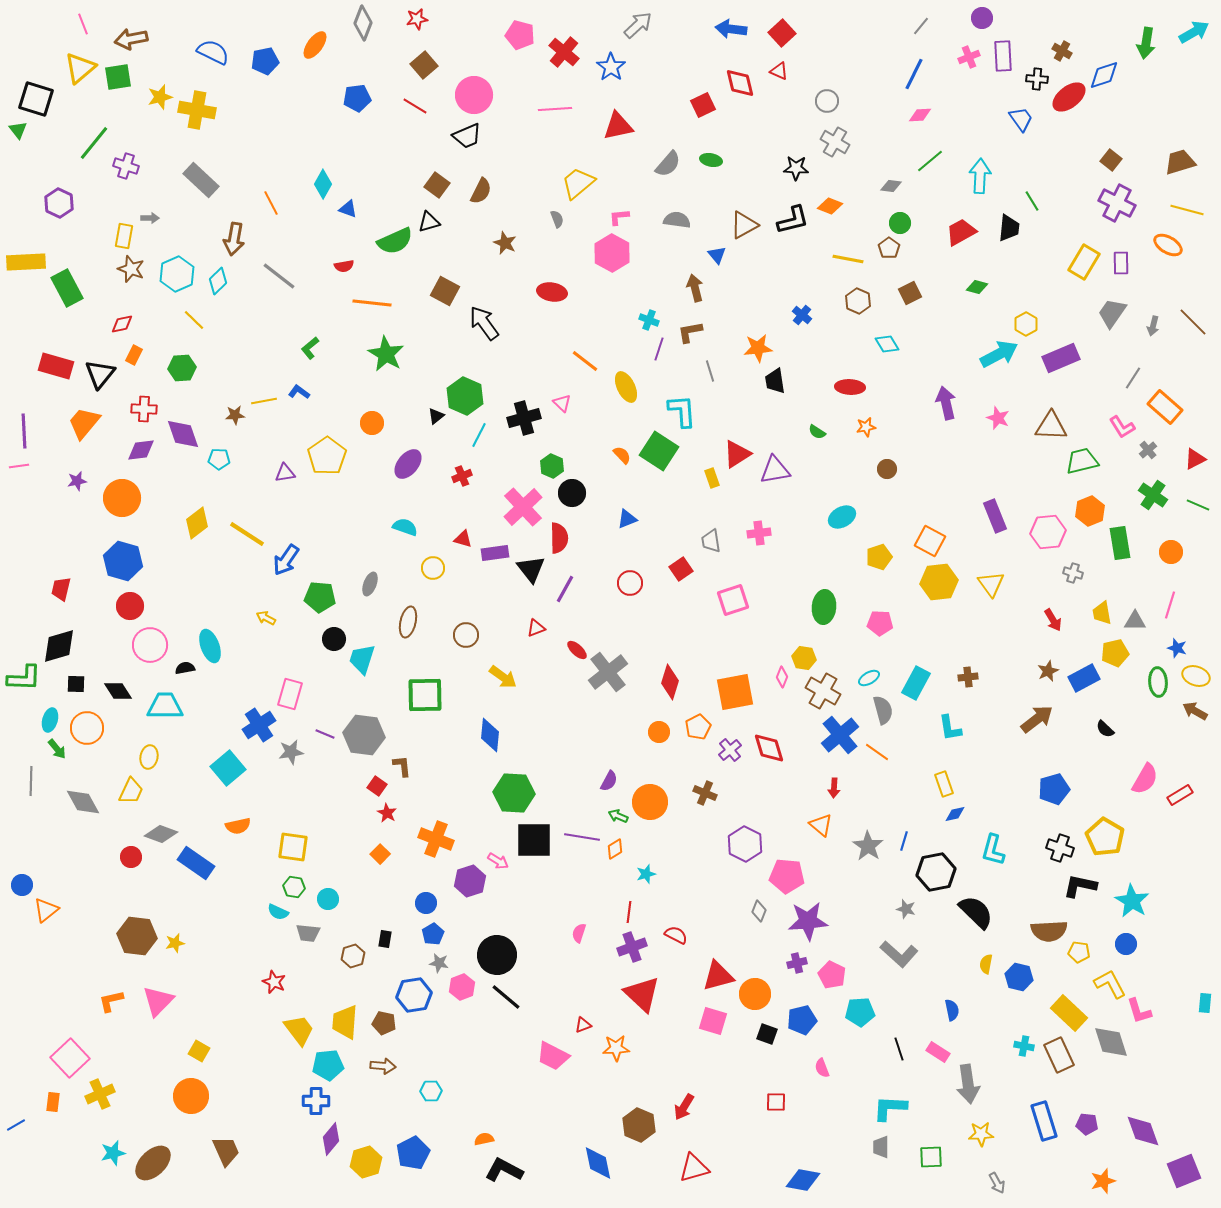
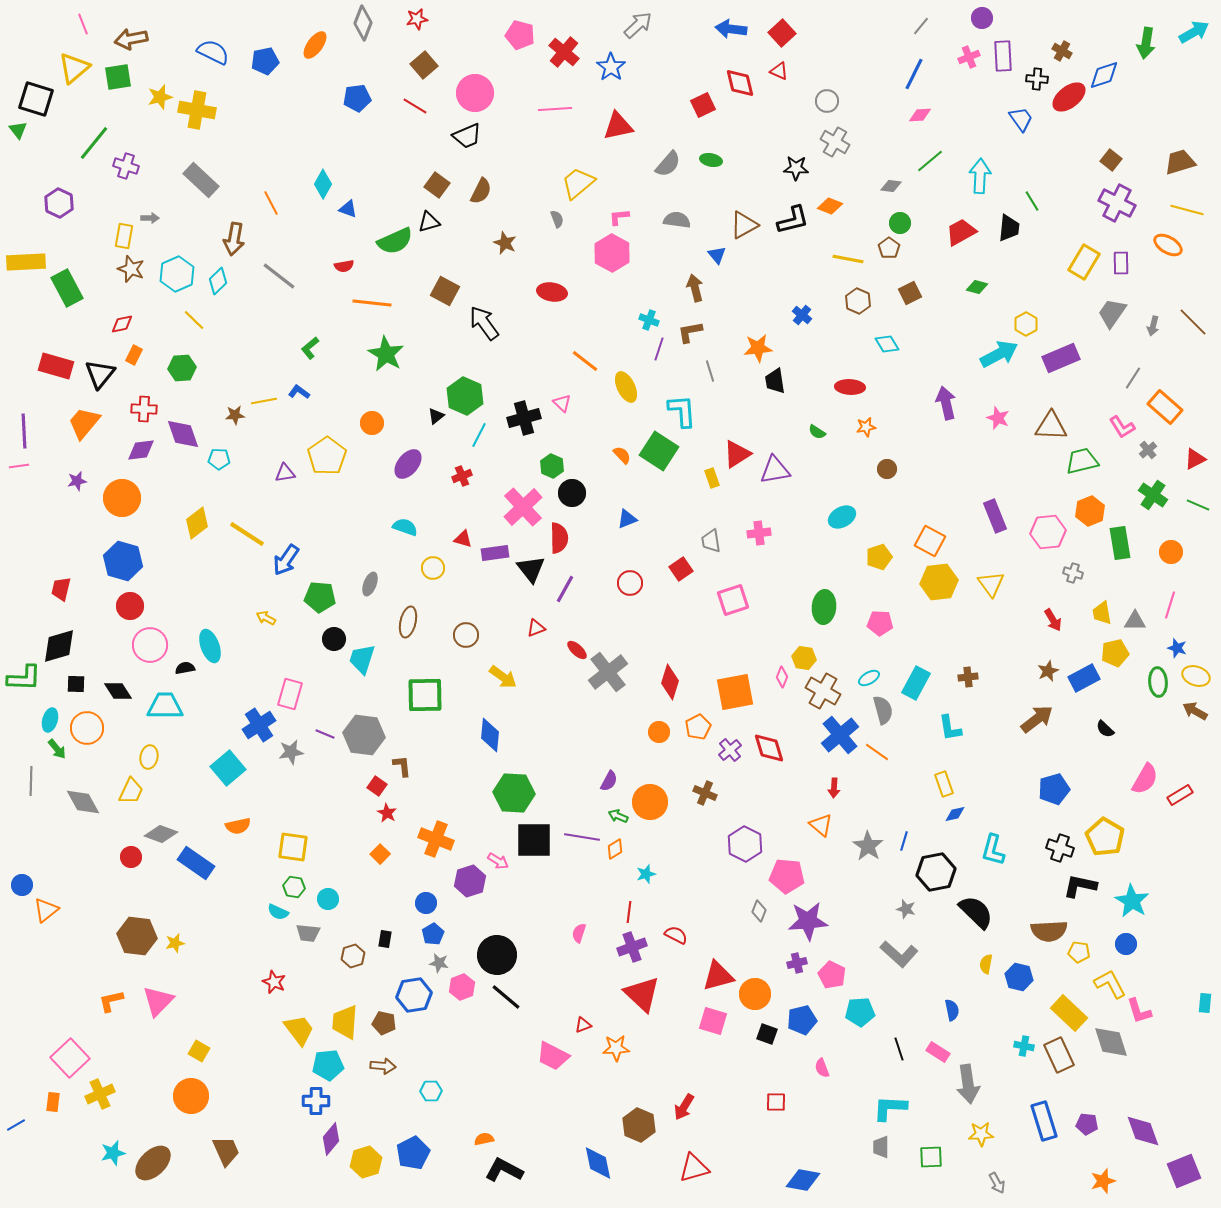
yellow triangle at (80, 68): moved 6 px left
pink circle at (474, 95): moved 1 px right, 2 px up
